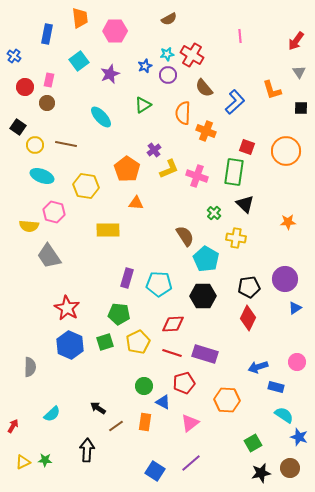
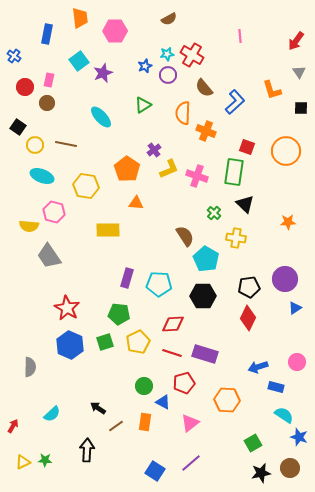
purple star at (110, 74): moved 7 px left, 1 px up
